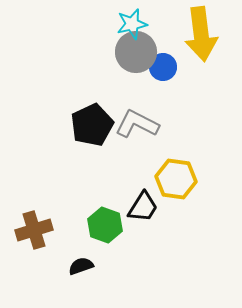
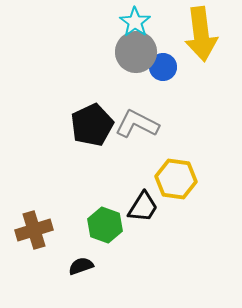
cyan star: moved 3 px right, 2 px up; rotated 24 degrees counterclockwise
